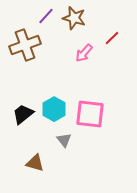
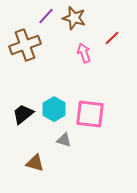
pink arrow: rotated 120 degrees clockwise
gray triangle: rotated 35 degrees counterclockwise
